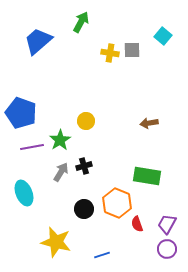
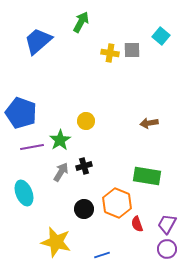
cyan square: moved 2 px left
